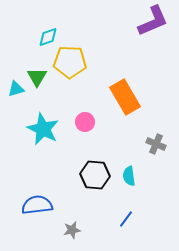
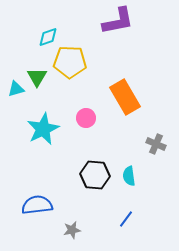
purple L-shape: moved 35 px left; rotated 12 degrees clockwise
pink circle: moved 1 px right, 4 px up
cyan star: rotated 20 degrees clockwise
